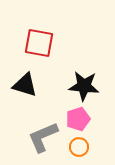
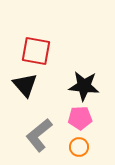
red square: moved 3 px left, 8 px down
black triangle: rotated 32 degrees clockwise
pink pentagon: moved 2 px right, 1 px up; rotated 15 degrees clockwise
gray L-shape: moved 4 px left, 2 px up; rotated 16 degrees counterclockwise
